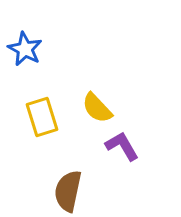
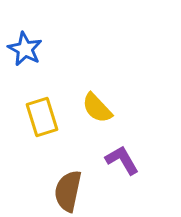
purple L-shape: moved 14 px down
